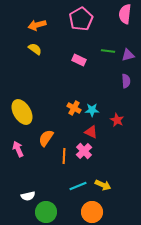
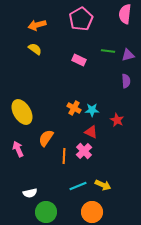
white semicircle: moved 2 px right, 3 px up
